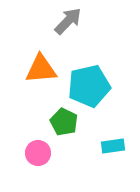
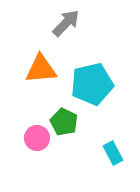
gray arrow: moved 2 px left, 2 px down
cyan pentagon: moved 3 px right, 2 px up
cyan rectangle: moved 7 px down; rotated 70 degrees clockwise
pink circle: moved 1 px left, 15 px up
